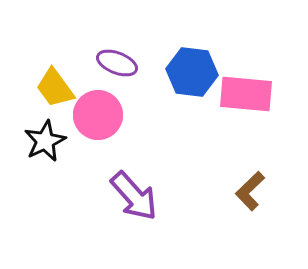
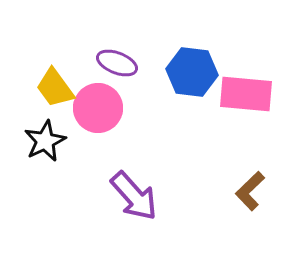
pink circle: moved 7 px up
